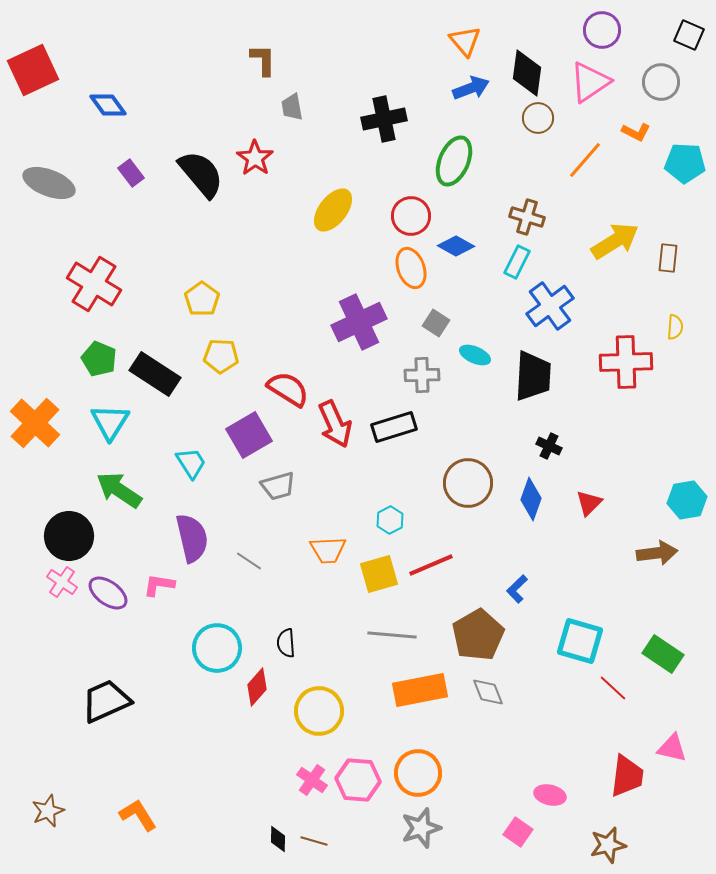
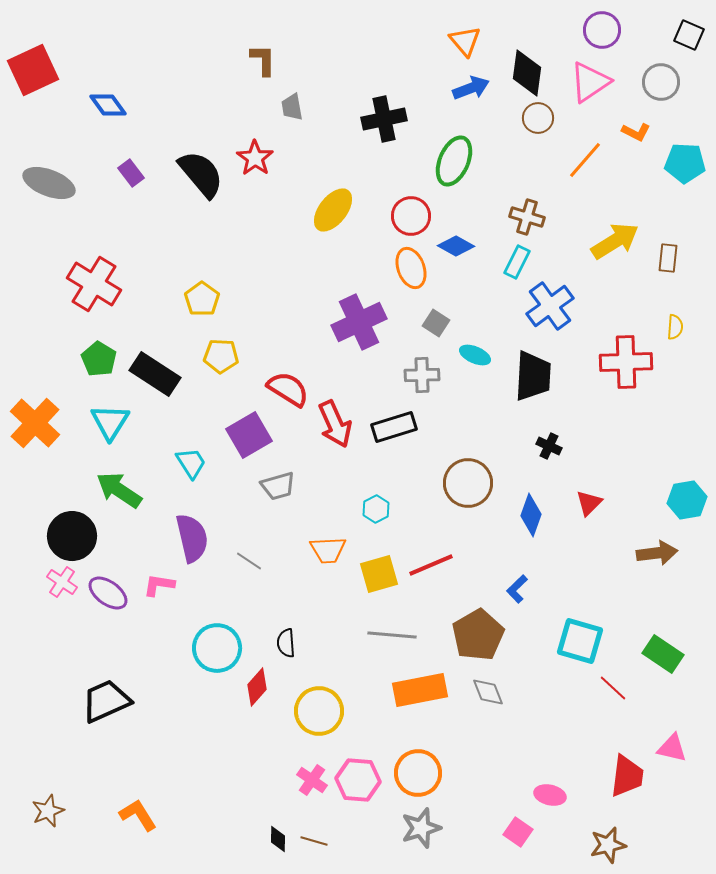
green pentagon at (99, 359): rotated 8 degrees clockwise
blue diamond at (531, 499): moved 16 px down
cyan hexagon at (390, 520): moved 14 px left, 11 px up
black circle at (69, 536): moved 3 px right
